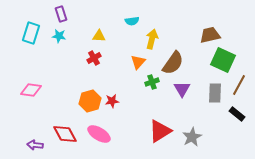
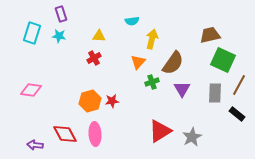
cyan rectangle: moved 1 px right
pink ellipse: moved 4 px left; rotated 55 degrees clockwise
